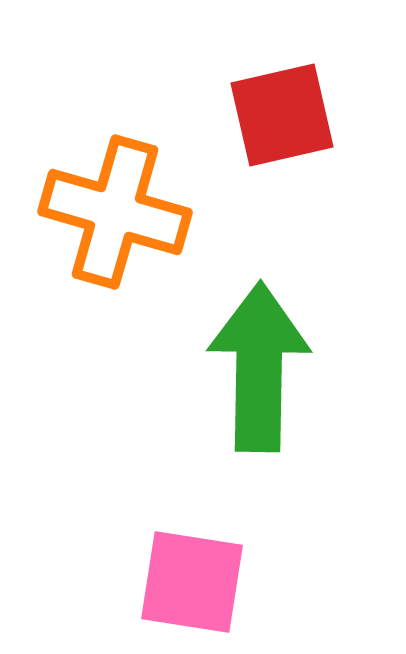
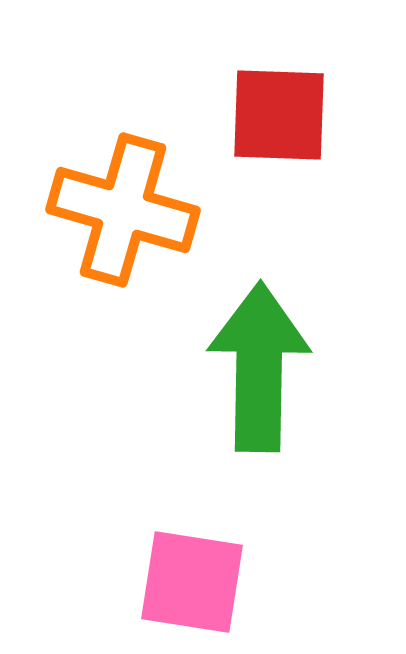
red square: moved 3 px left; rotated 15 degrees clockwise
orange cross: moved 8 px right, 2 px up
